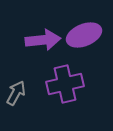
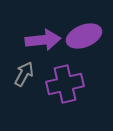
purple ellipse: moved 1 px down
gray arrow: moved 8 px right, 19 px up
